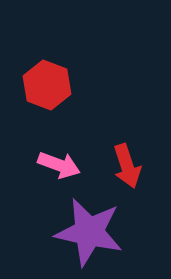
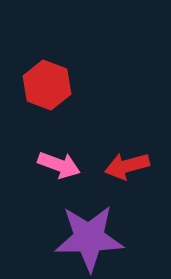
red arrow: rotated 93 degrees clockwise
purple star: moved 6 px down; rotated 14 degrees counterclockwise
